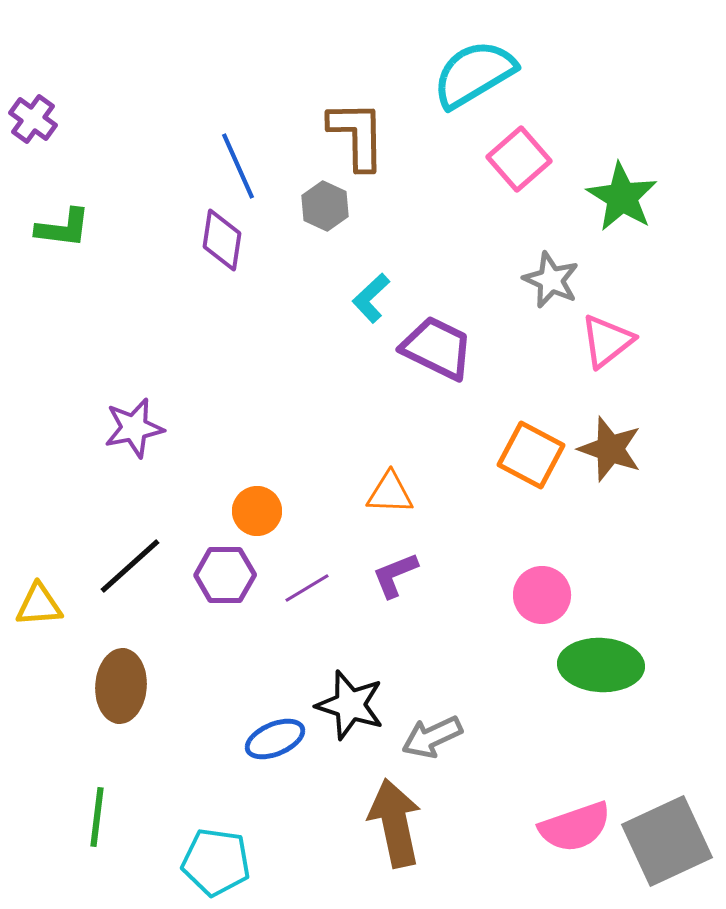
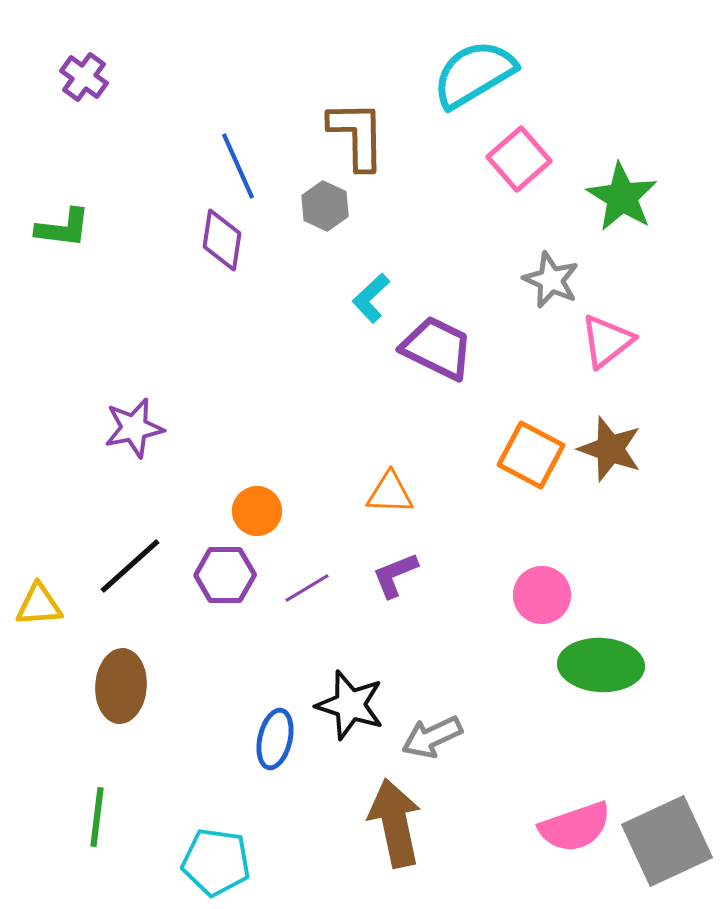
purple cross: moved 51 px right, 42 px up
blue ellipse: rotated 54 degrees counterclockwise
